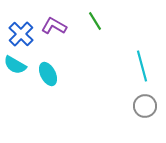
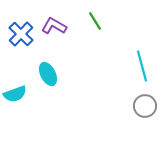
cyan semicircle: moved 29 px down; rotated 50 degrees counterclockwise
